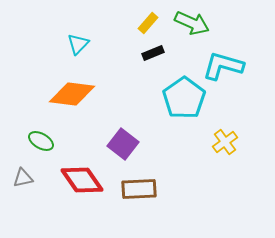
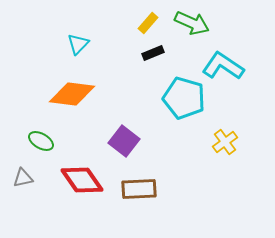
cyan L-shape: rotated 18 degrees clockwise
cyan pentagon: rotated 21 degrees counterclockwise
purple square: moved 1 px right, 3 px up
